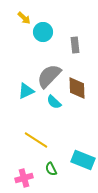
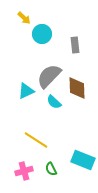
cyan circle: moved 1 px left, 2 px down
pink cross: moved 7 px up
